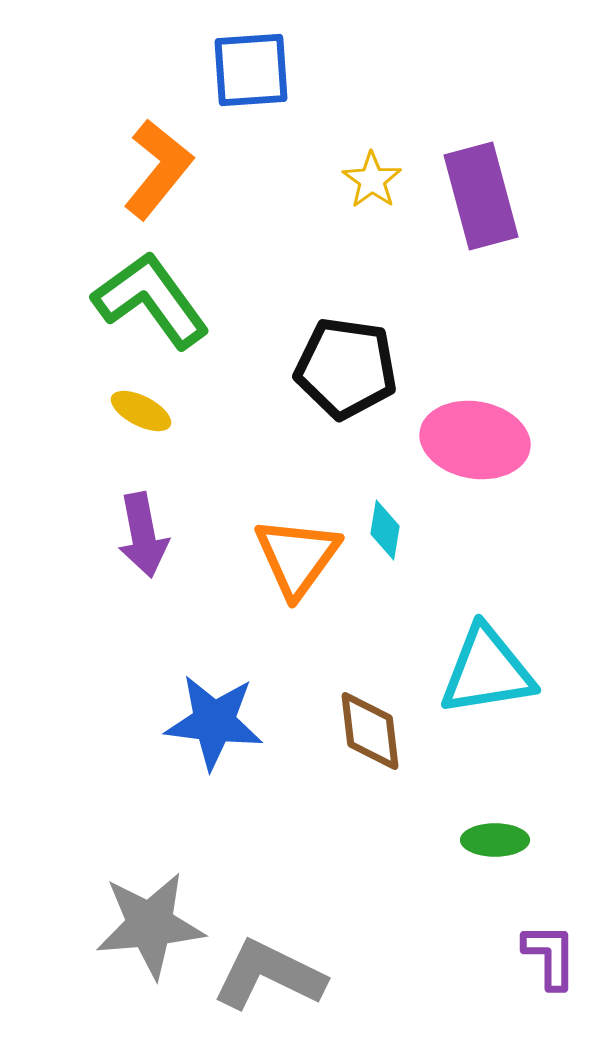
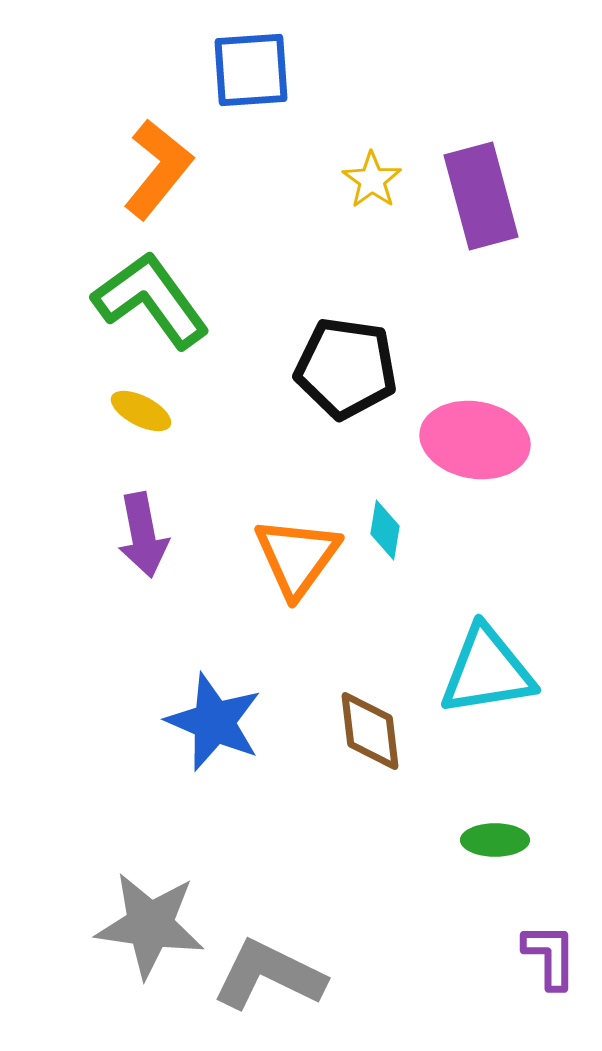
blue star: rotated 16 degrees clockwise
gray star: rotated 13 degrees clockwise
